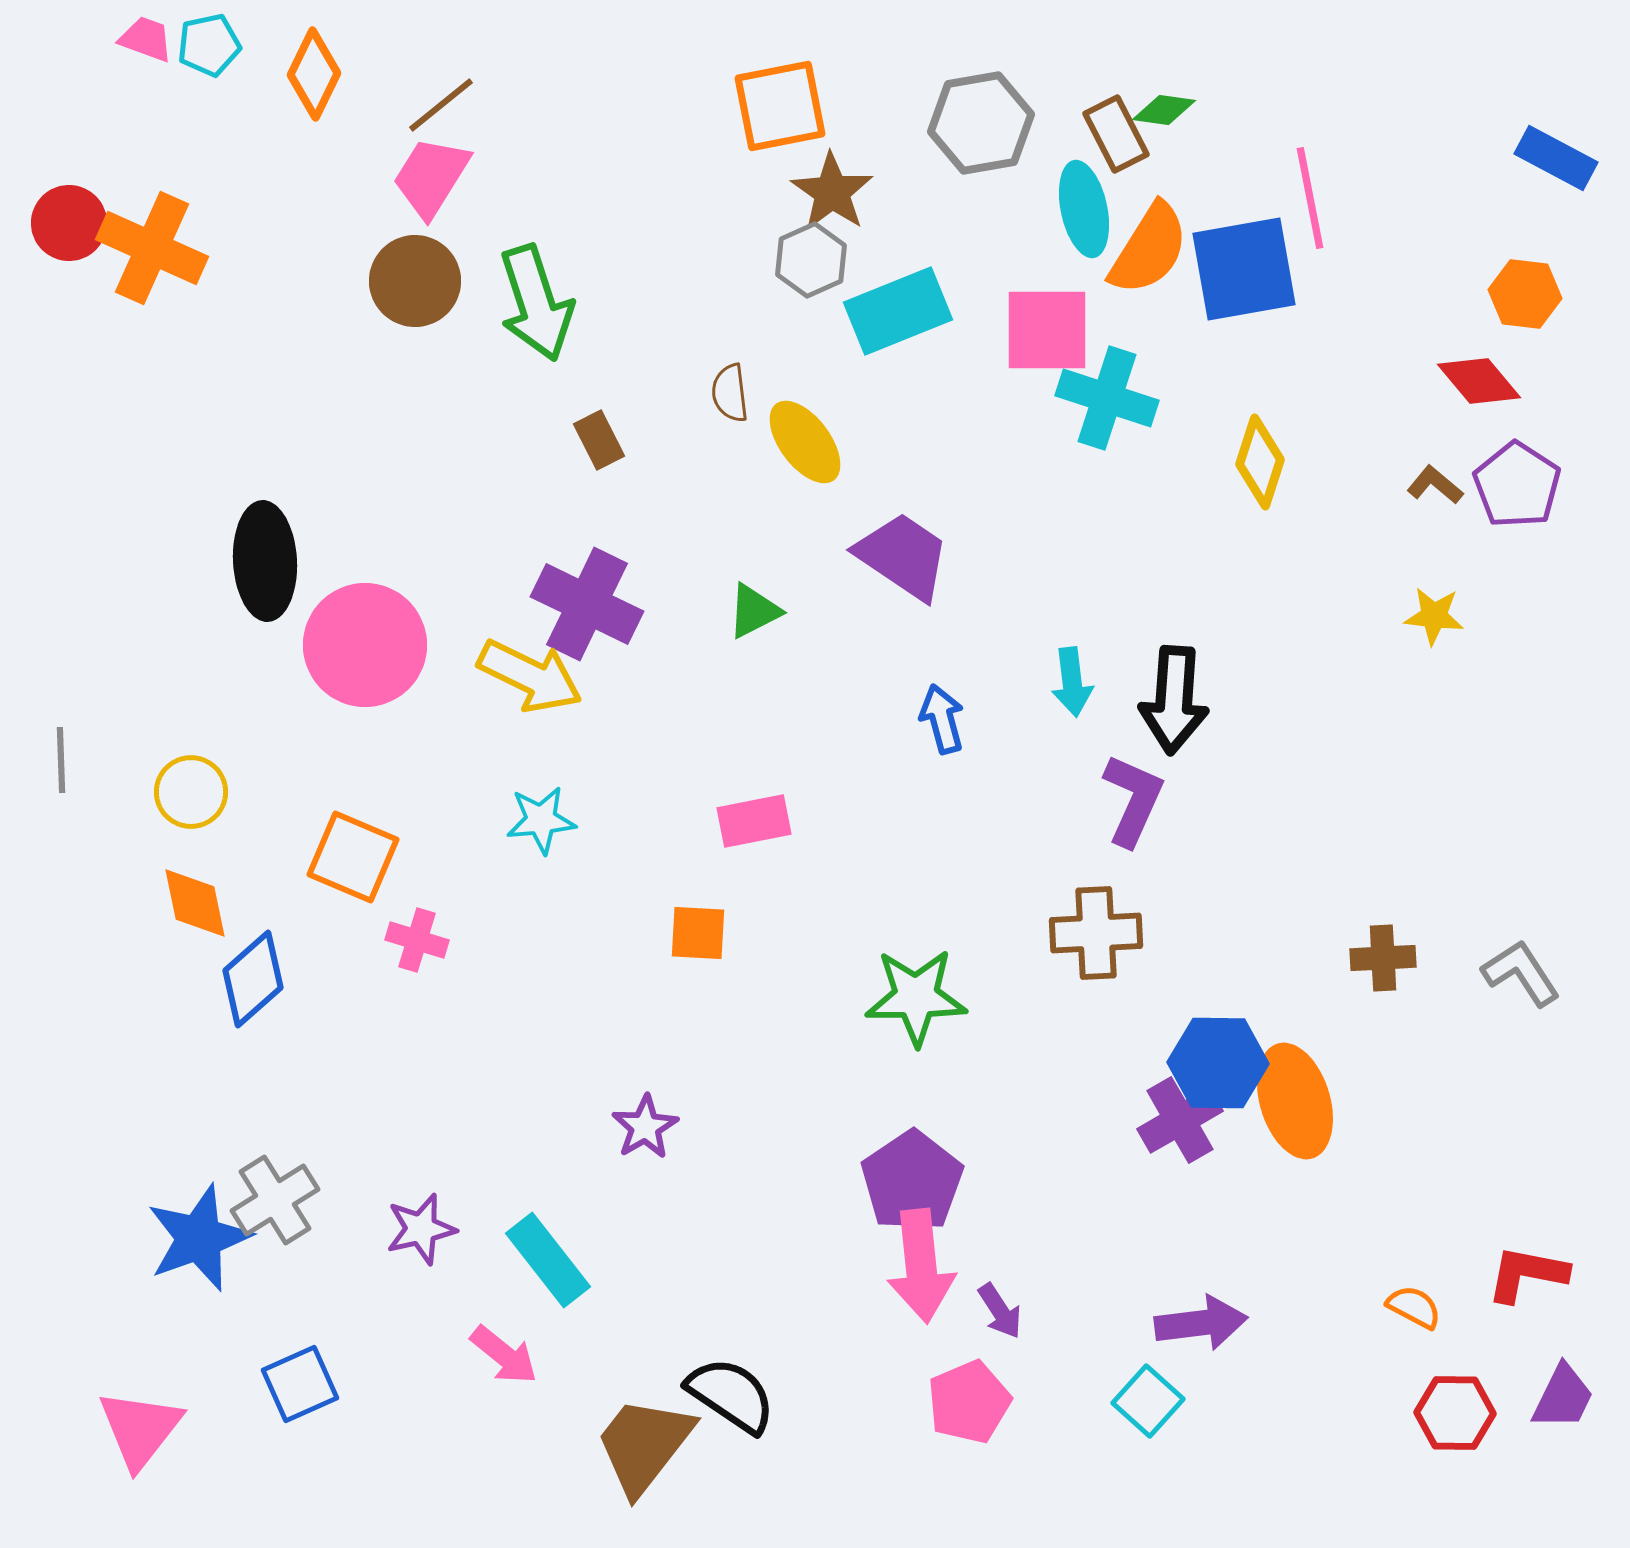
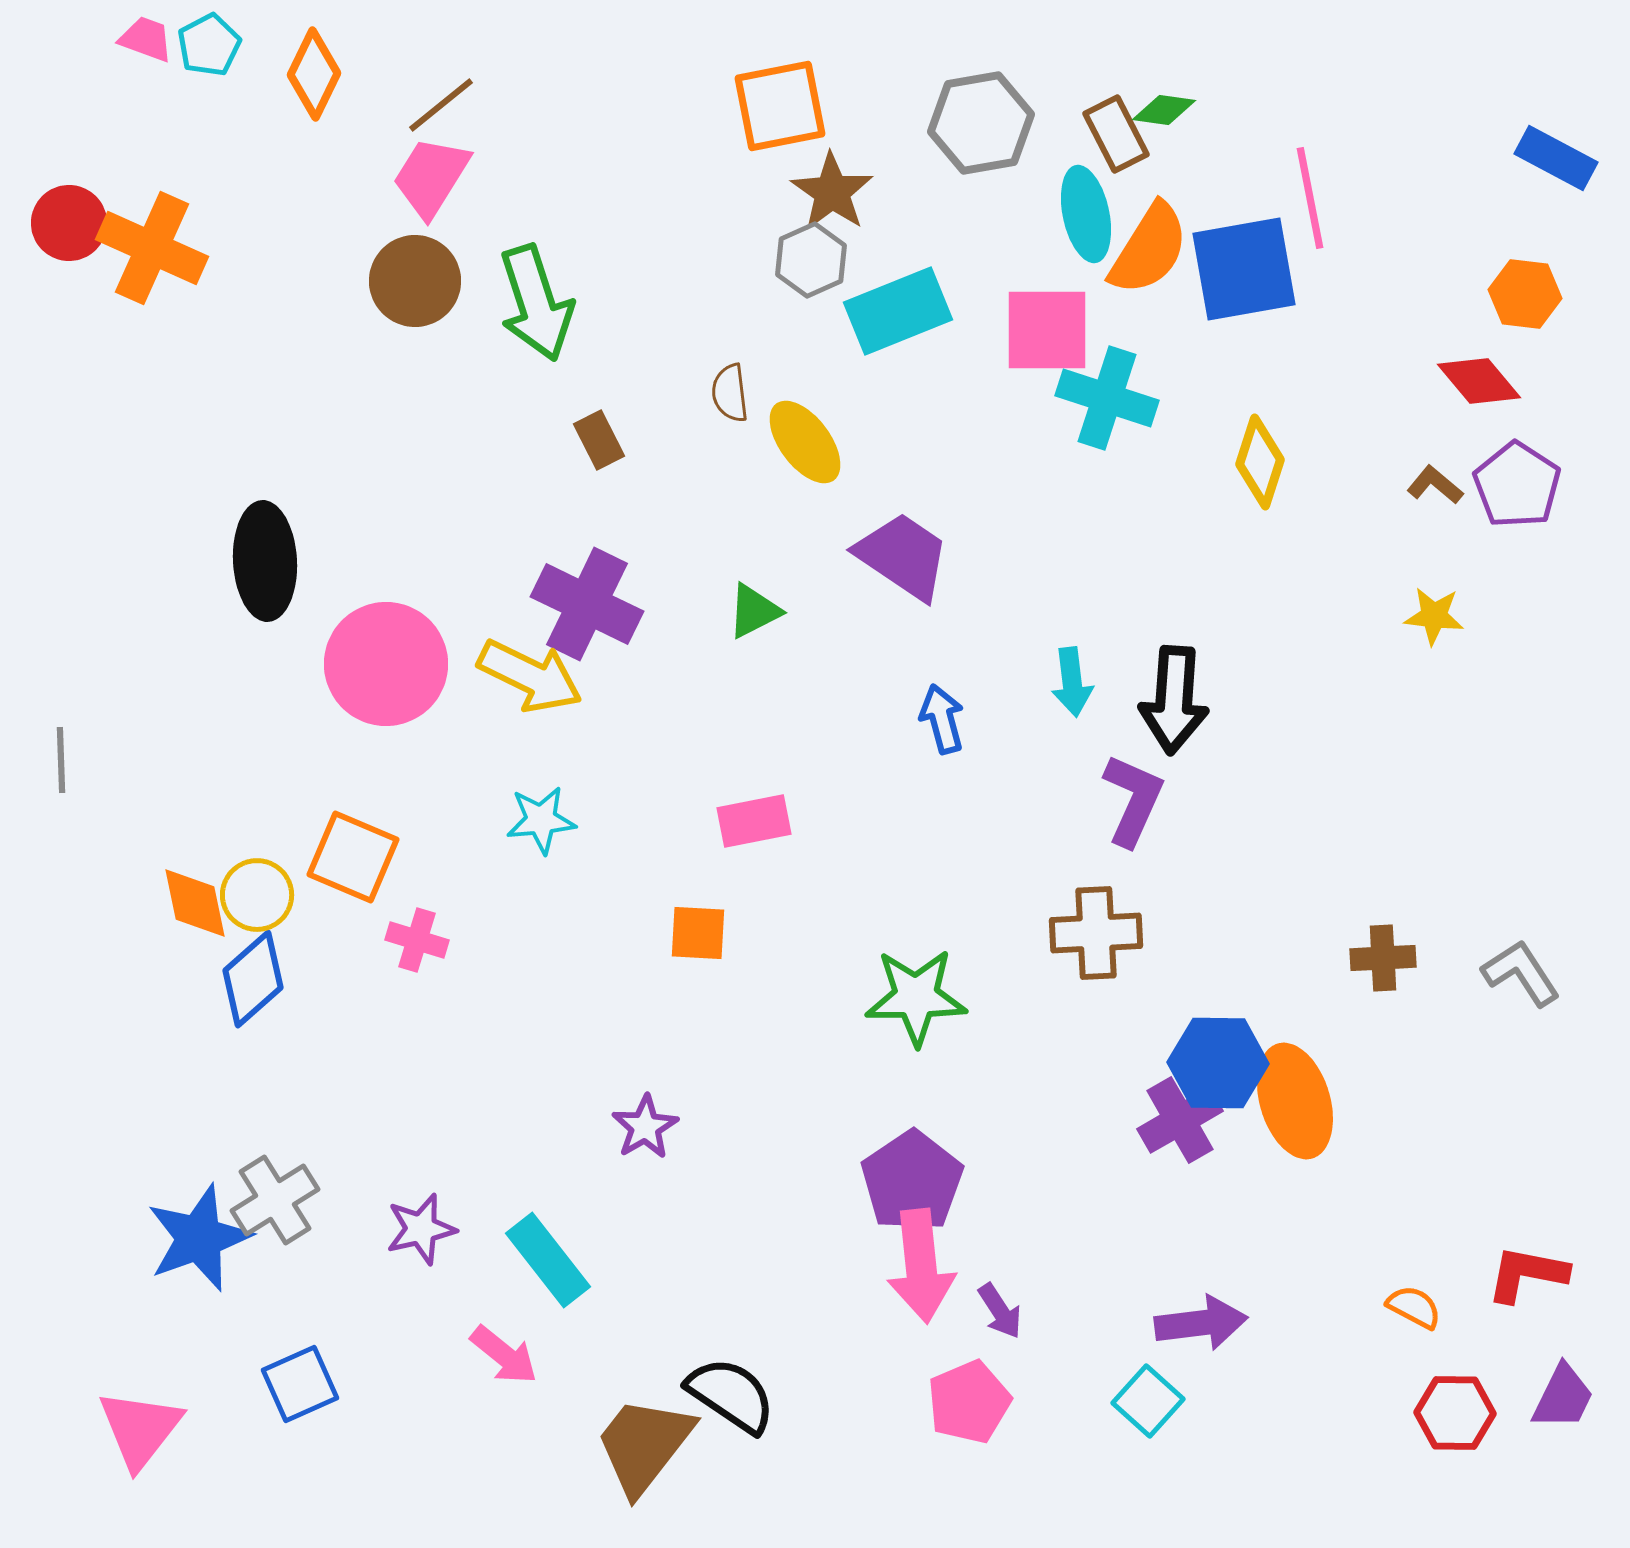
cyan pentagon at (209, 45): rotated 16 degrees counterclockwise
cyan ellipse at (1084, 209): moved 2 px right, 5 px down
pink circle at (365, 645): moved 21 px right, 19 px down
yellow circle at (191, 792): moved 66 px right, 103 px down
